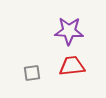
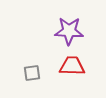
red trapezoid: rotated 8 degrees clockwise
